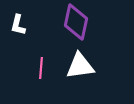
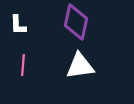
white L-shape: rotated 15 degrees counterclockwise
pink line: moved 18 px left, 3 px up
